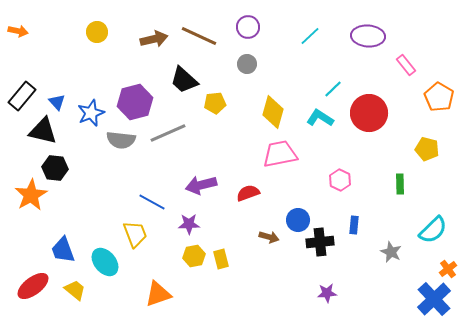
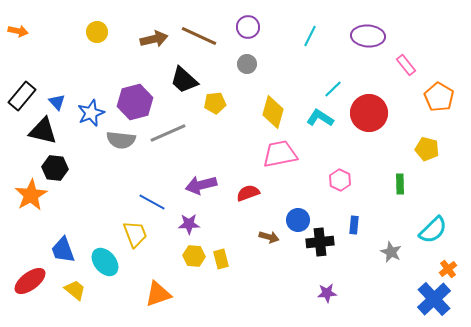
cyan line at (310, 36): rotated 20 degrees counterclockwise
yellow hexagon at (194, 256): rotated 15 degrees clockwise
red ellipse at (33, 286): moved 3 px left, 5 px up
